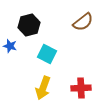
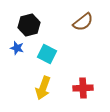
blue star: moved 7 px right, 2 px down
red cross: moved 2 px right
